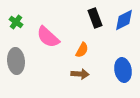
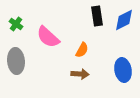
black rectangle: moved 2 px right, 2 px up; rotated 12 degrees clockwise
green cross: moved 2 px down
